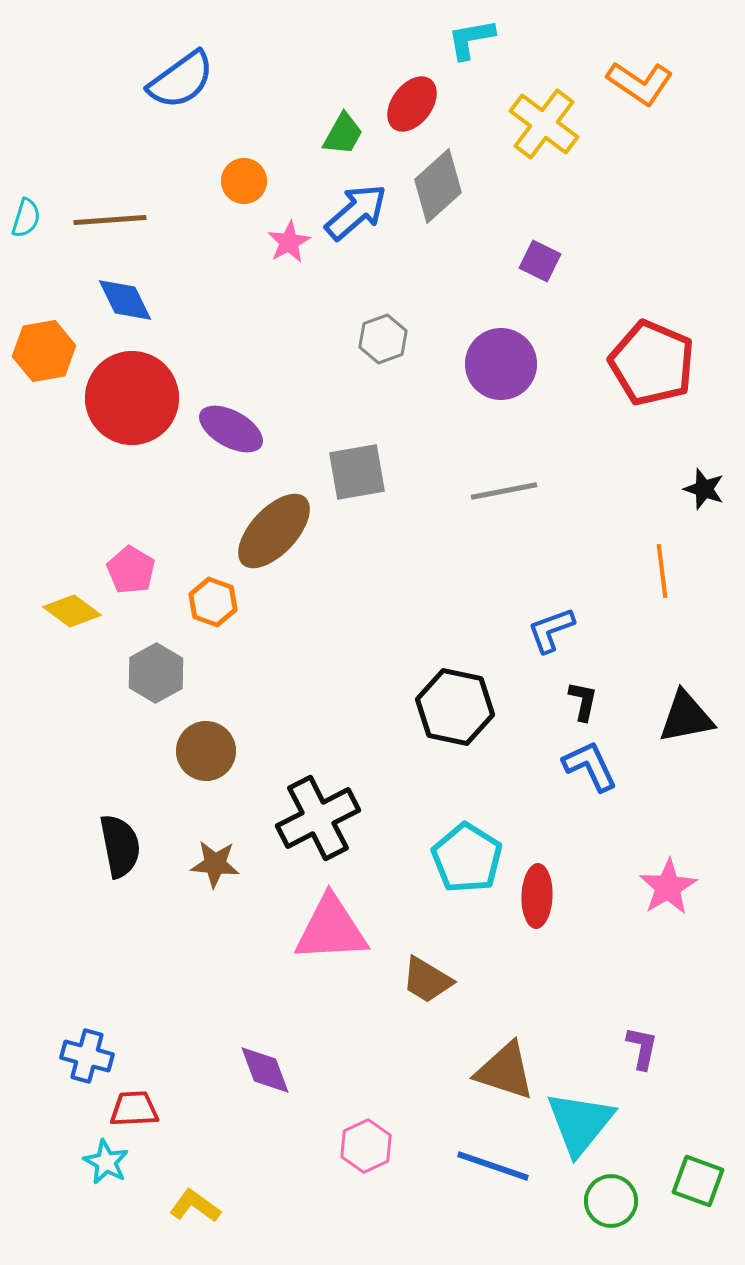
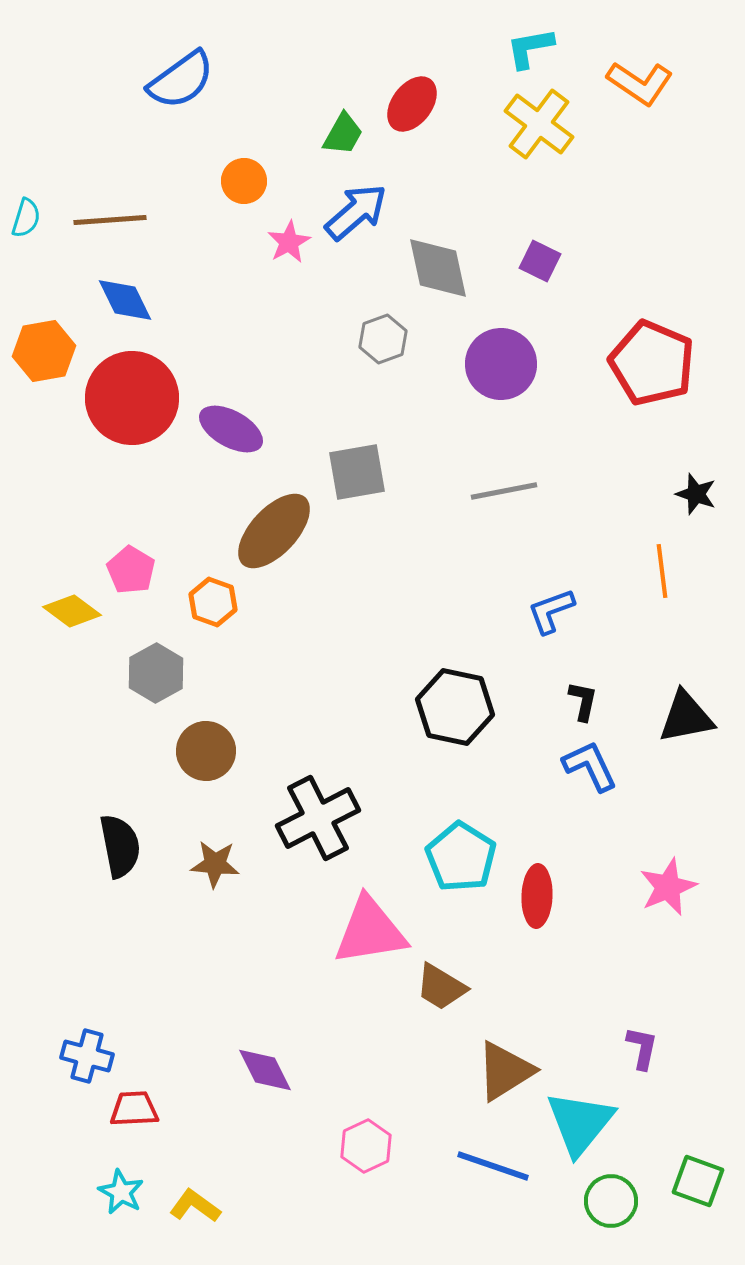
cyan L-shape at (471, 39): moved 59 px right, 9 px down
yellow cross at (544, 124): moved 5 px left
gray diamond at (438, 186): moved 82 px down; rotated 60 degrees counterclockwise
black star at (704, 489): moved 8 px left, 5 px down
blue L-shape at (551, 630): moved 19 px up
cyan pentagon at (467, 858): moved 6 px left, 1 px up
pink star at (668, 887): rotated 8 degrees clockwise
pink triangle at (331, 929): moved 39 px right, 2 px down; rotated 6 degrees counterclockwise
brown trapezoid at (427, 980): moved 14 px right, 7 px down
purple diamond at (265, 1070): rotated 6 degrees counterclockwise
brown triangle at (505, 1071): rotated 50 degrees counterclockwise
cyan star at (106, 1162): moved 15 px right, 30 px down
